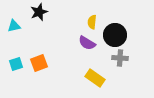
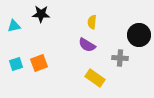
black star: moved 2 px right, 2 px down; rotated 24 degrees clockwise
black circle: moved 24 px right
purple semicircle: moved 2 px down
